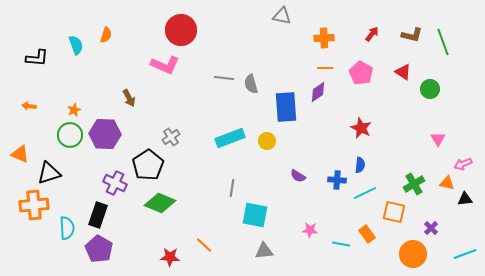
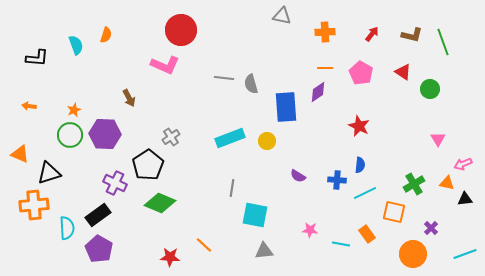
orange cross at (324, 38): moved 1 px right, 6 px up
red star at (361, 128): moved 2 px left, 2 px up
black rectangle at (98, 215): rotated 35 degrees clockwise
